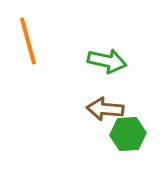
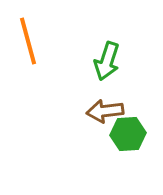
green arrow: rotated 96 degrees clockwise
brown arrow: moved 2 px down; rotated 12 degrees counterclockwise
